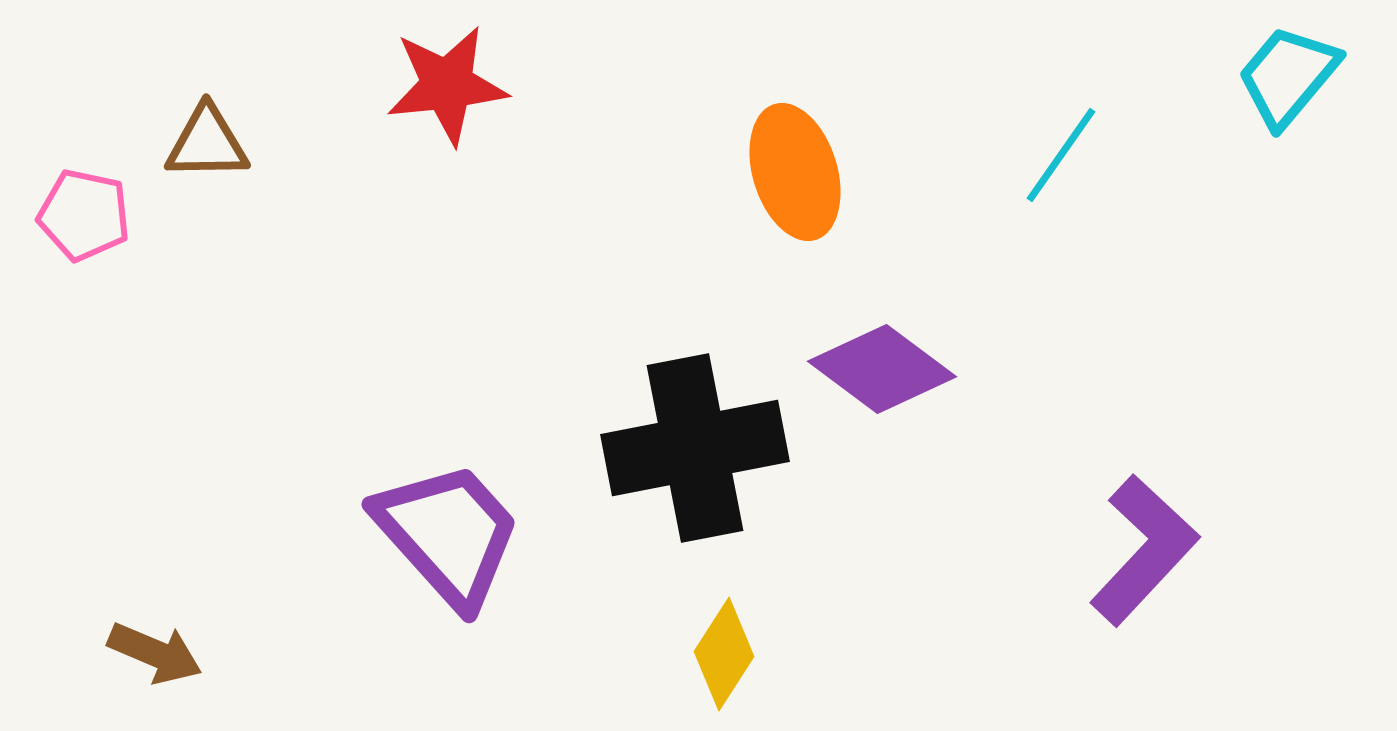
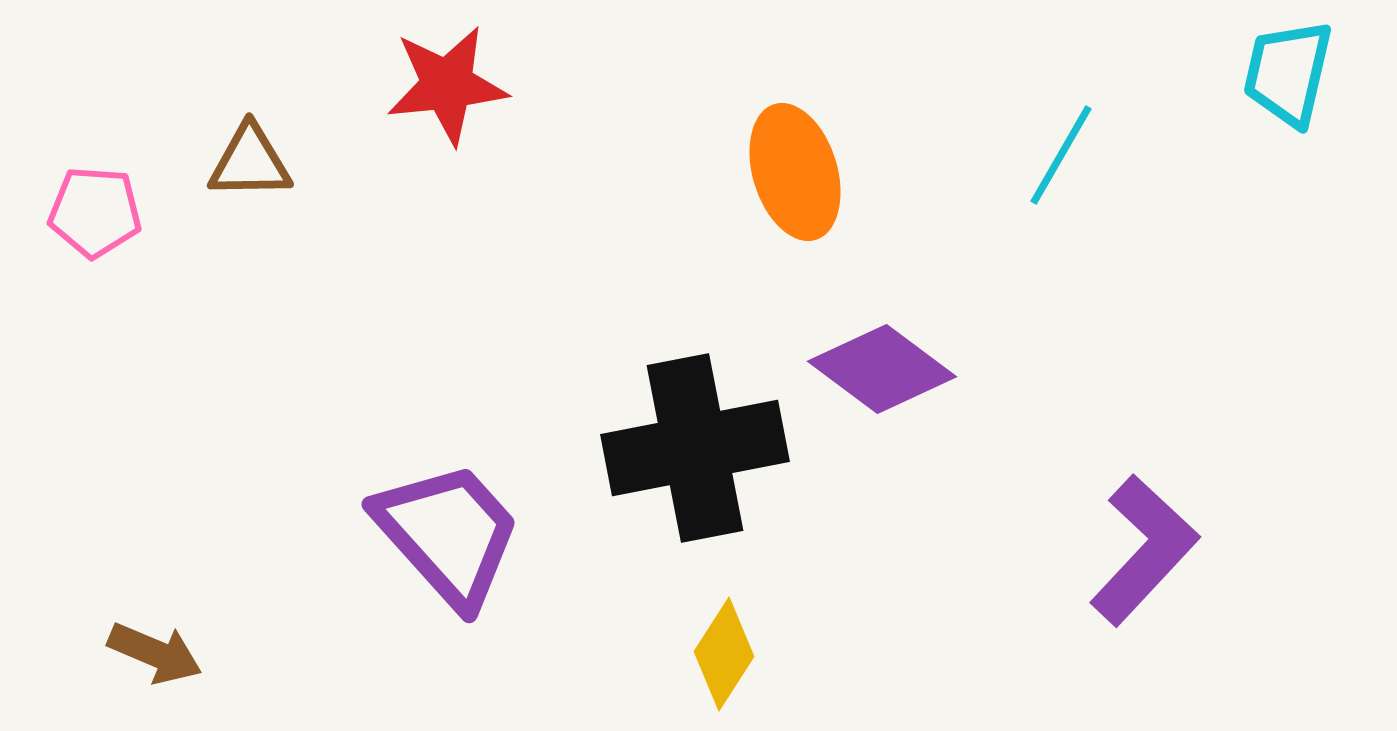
cyan trapezoid: moved 3 px up; rotated 27 degrees counterclockwise
brown triangle: moved 43 px right, 19 px down
cyan line: rotated 5 degrees counterclockwise
pink pentagon: moved 11 px right, 3 px up; rotated 8 degrees counterclockwise
